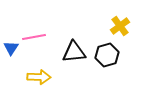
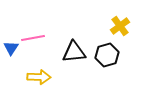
pink line: moved 1 px left, 1 px down
